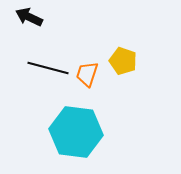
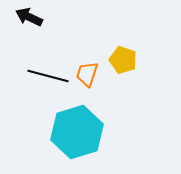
yellow pentagon: moved 1 px up
black line: moved 8 px down
cyan hexagon: moved 1 px right; rotated 24 degrees counterclockwise
